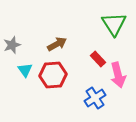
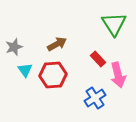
gray star: moved 2 px right, 2 px down
